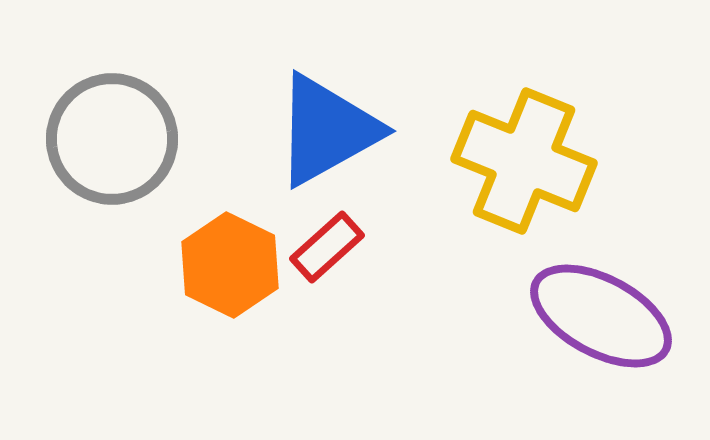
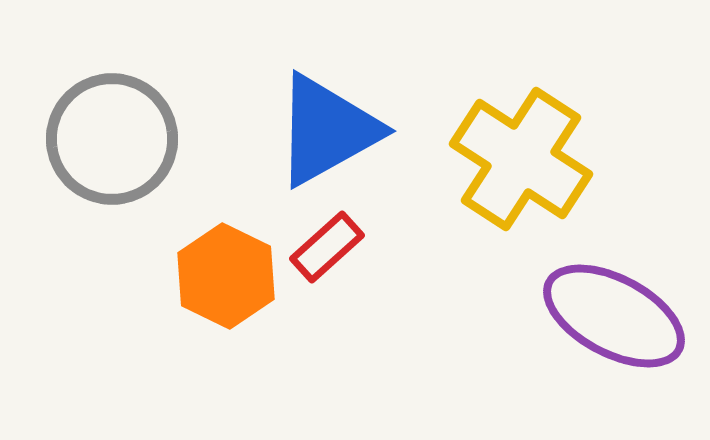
yellow cross: moved 3 px left, 2 px up; rotated 11 degrees clockwise
orange hexagon: moved 4 px left, 11 px down
purple ellipse: moved 13 px right
